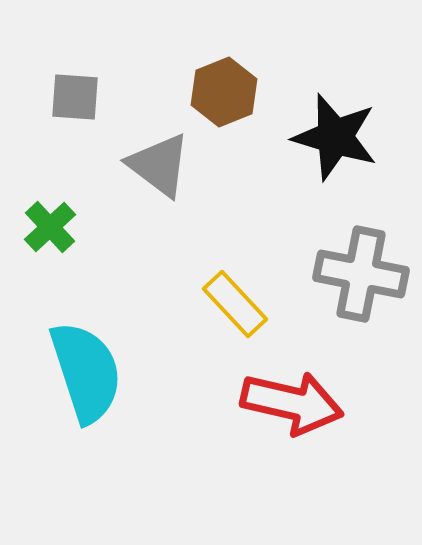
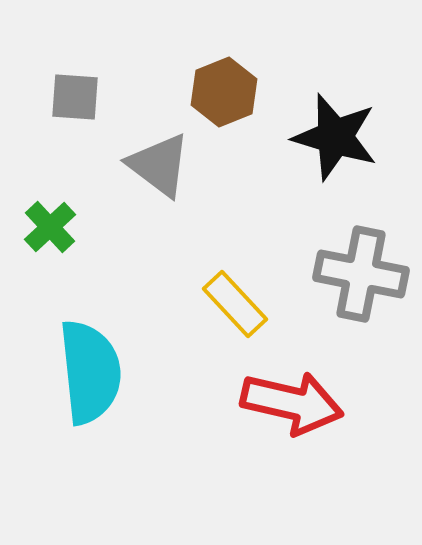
cyan semicircle: moved 4 px right; rotated 12 degrees clockwise
